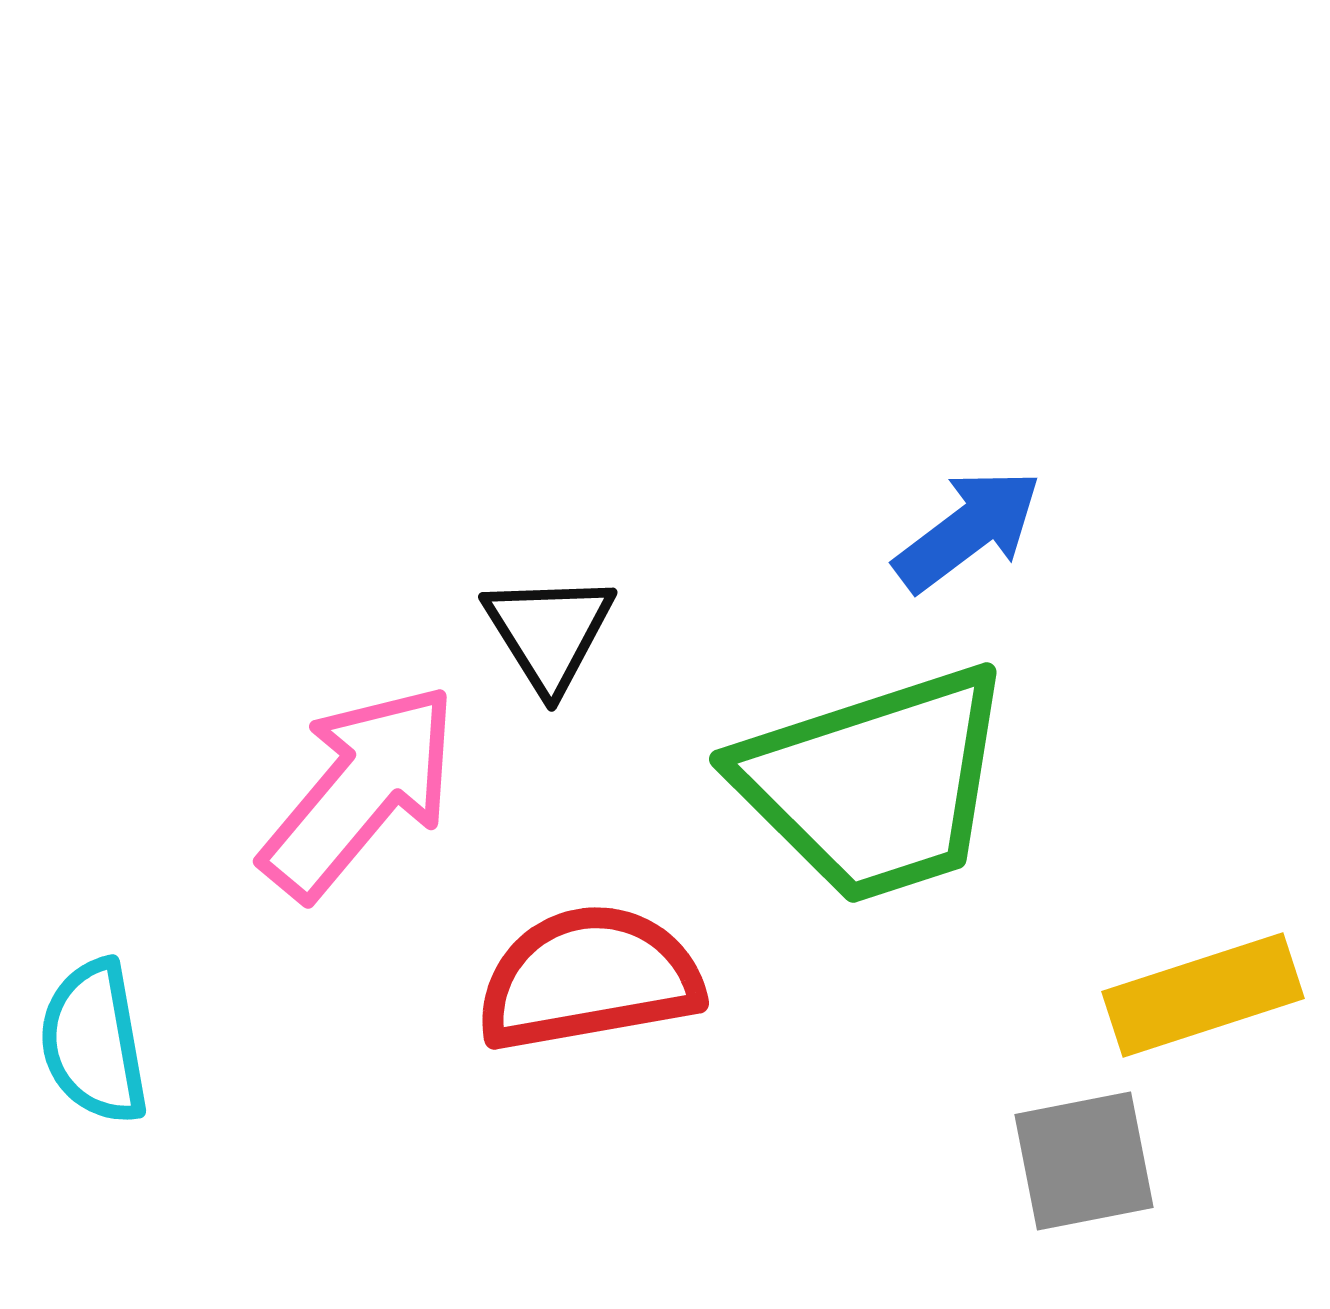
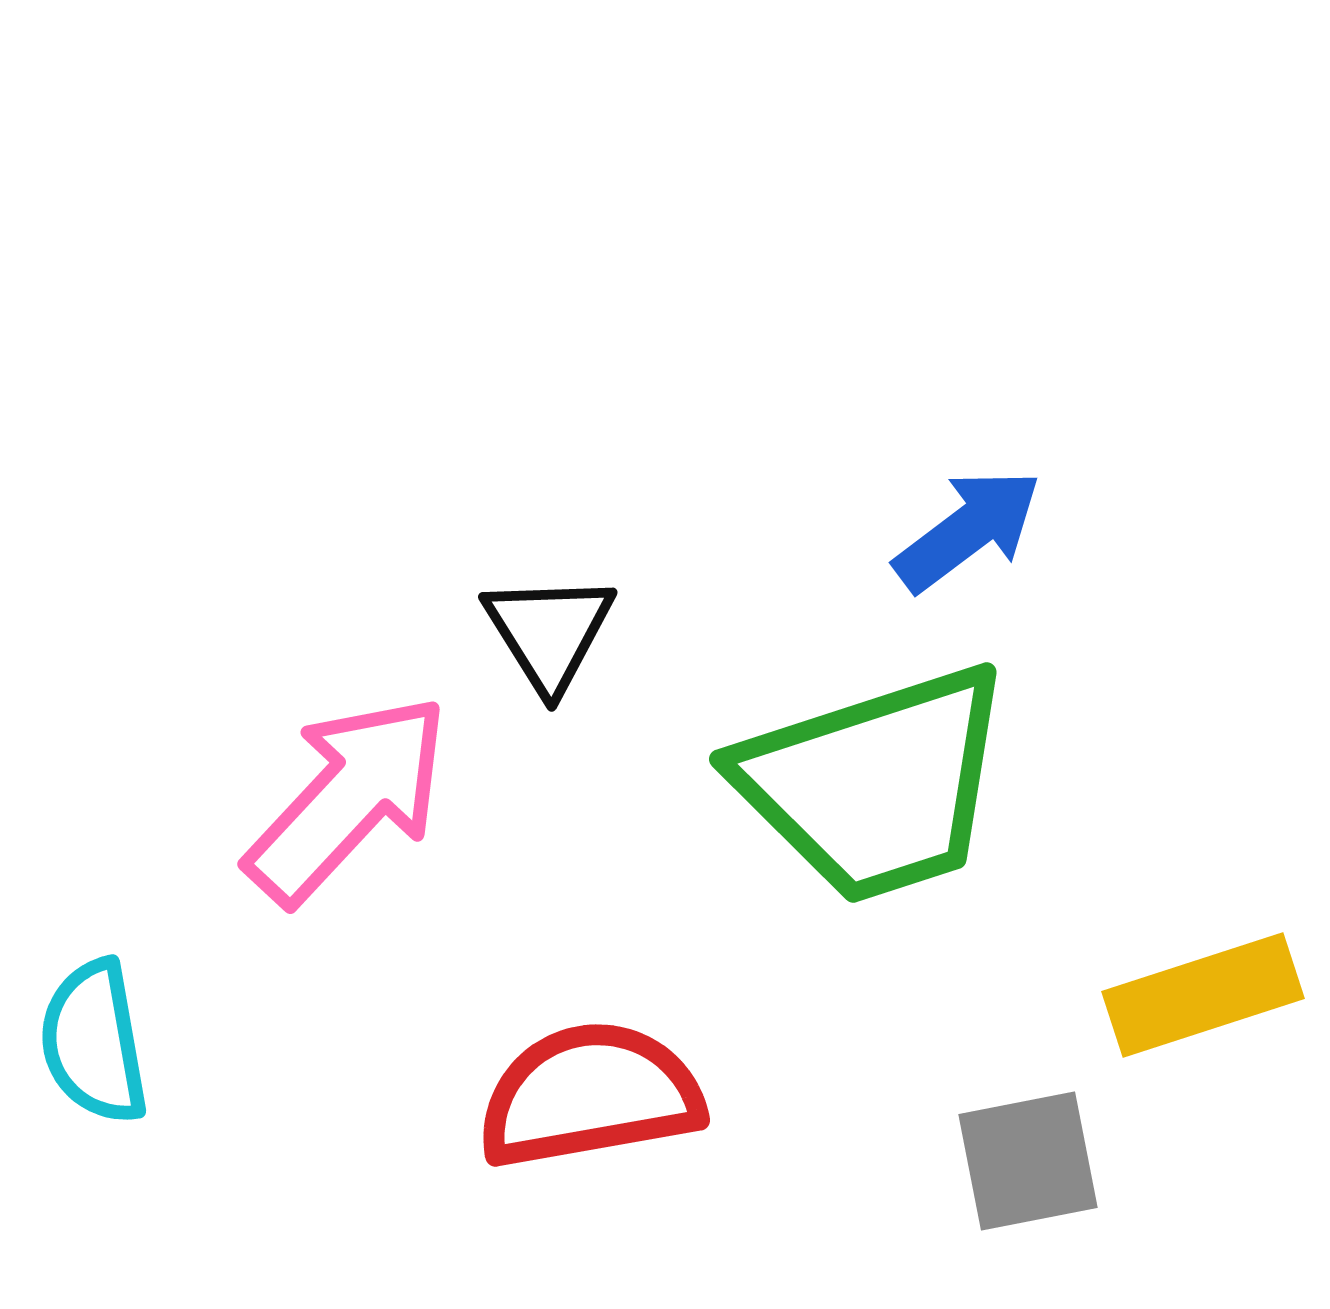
pink arrow: moved 12 px left, 8 px down; rotated 3 degrees clockwise
red semicircle: moved 1 px right, 117 px down
gray square: moved 56 px left
